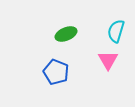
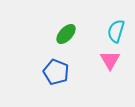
green ellipse: rotated 25 degrees counterclockwise
pink triangle: moved 2 px right
